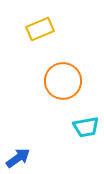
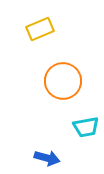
blue arrow: moved 29 px right; rotated 50 degrees clockwise
